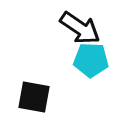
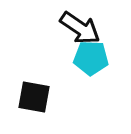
cyan pentagon: moved 2 px up
